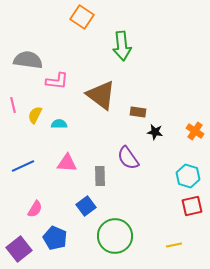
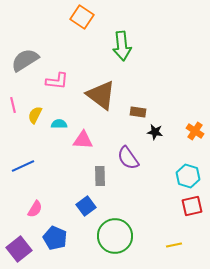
gray semicircle: moved 3 px left; rotated 40 degrees counterclockwise
pink triangle: moved 16 px right, 23 px up
